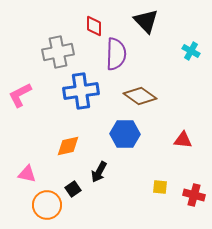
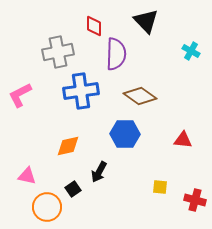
pink triangle: moved 2 px down
red cross: moved 1 px right, 5 px down
orange circle: moved 2 px down
